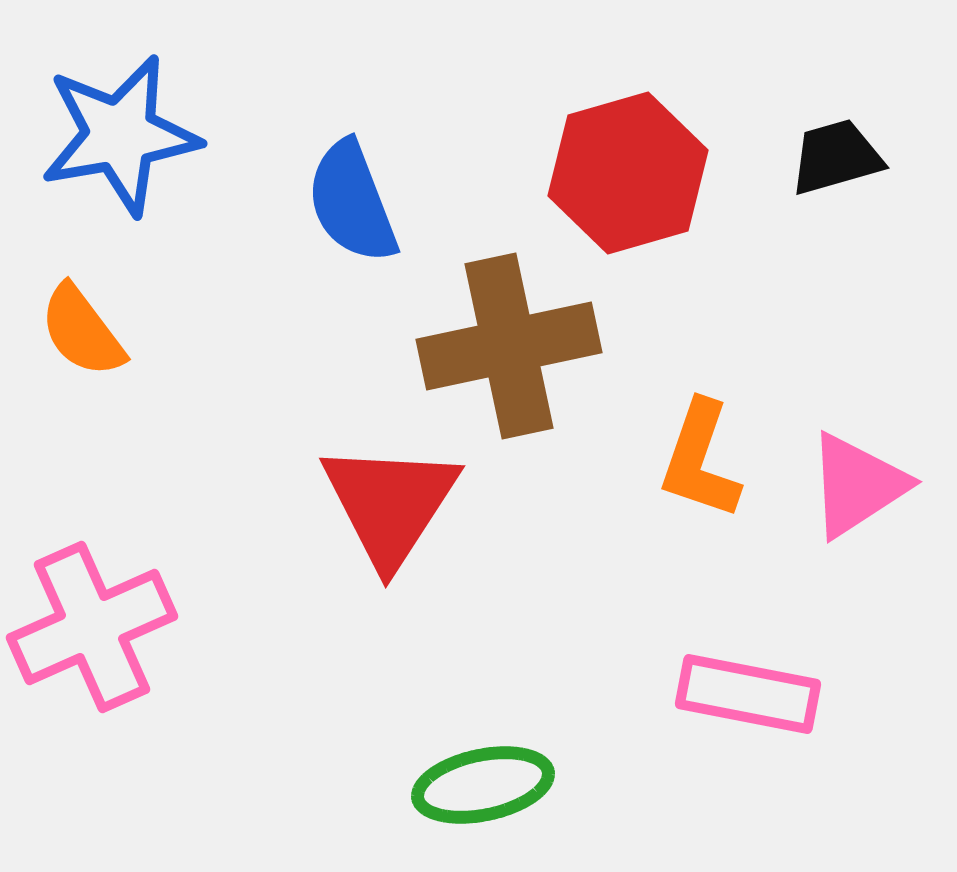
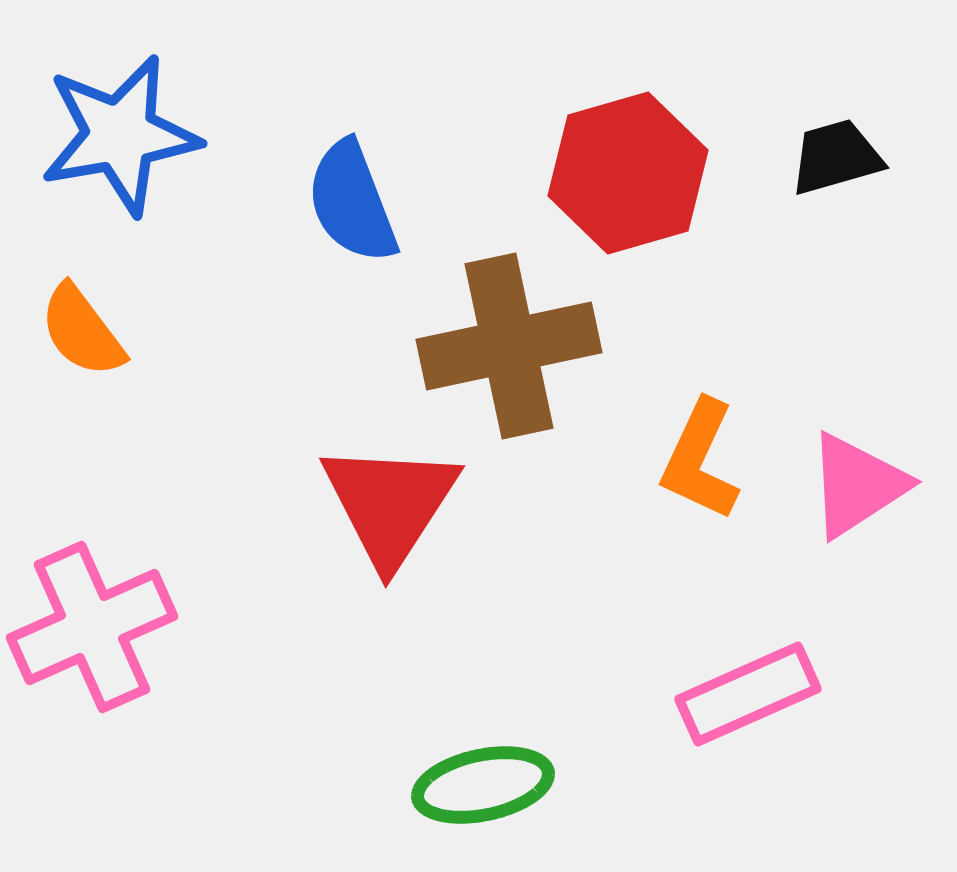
orange L-shape: rotated 6 degrees clockwise
pink rectangle: rotated 35 degrees counterclockwise
